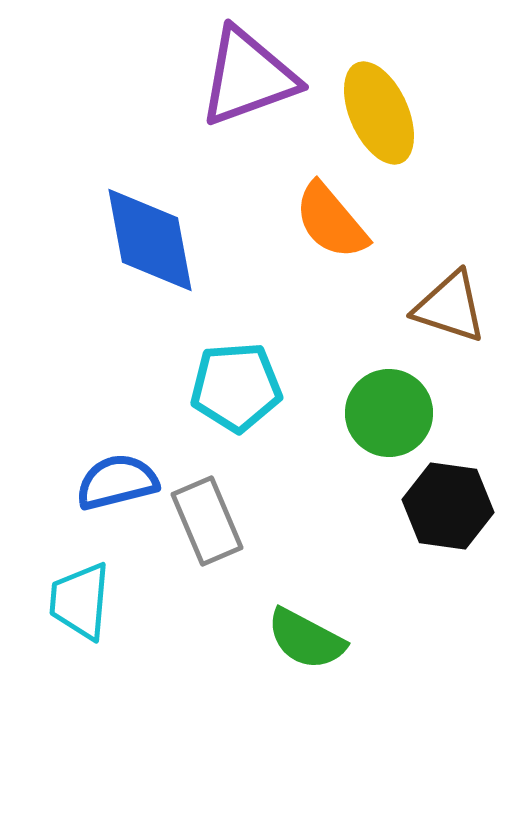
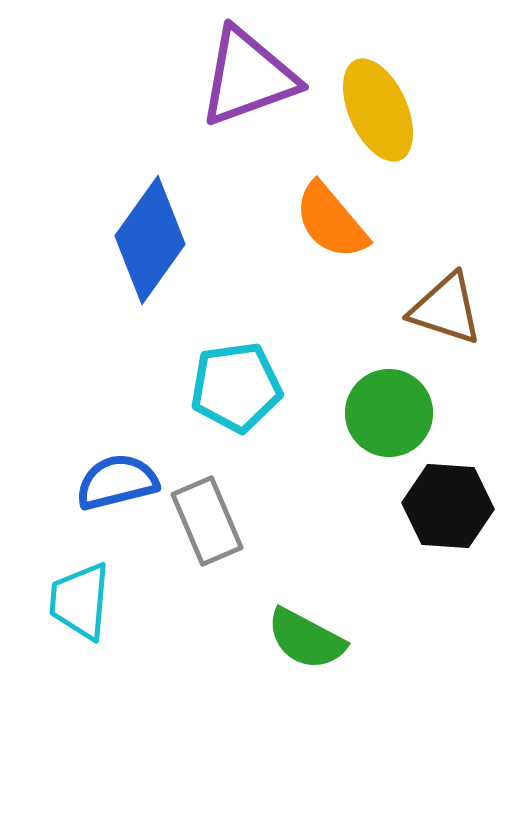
yellow ellipse: moved 1 px left, 3 px up
blue diamond: rotated 46 degrees clockwise
brown triangle: moved 4 px left, 2 px down
cyan pentagon: rotated 4 degrees counterclockwise
black hexagon: rotated 4 degrees counterclockwise
